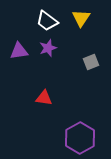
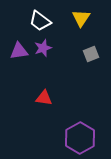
white trapezoid: moved 7 px left
purple star: moved 5 px left
gray square: moved 8 px up
